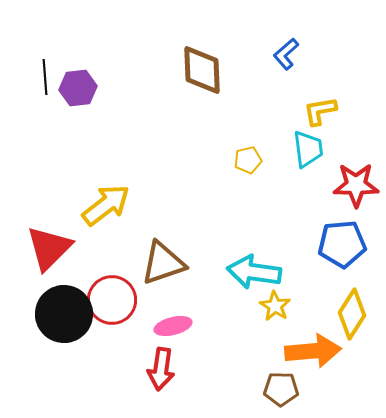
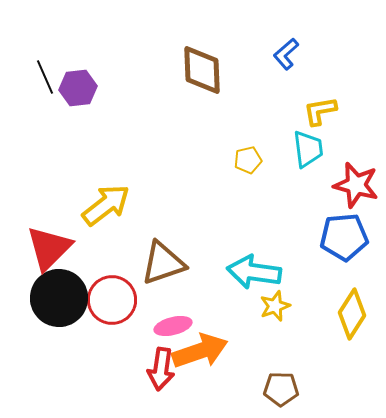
black line: rotated 20 degrees counterclockwise
red star: rotated 15 degrees clockwise
blue pentagon: moved 2 px right, 7 px up
yellow star: rotated 20 degrees clockwise
black circle: moved 5 px left, 16 px up
orange arrow: moved 113 px left; rotated 14 degrees counterclockwise
